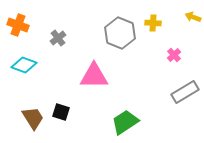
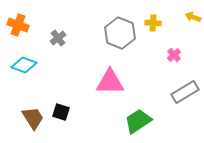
pink triangle: moved 16 px right, 6 px down
green trapezoid: moved 13 px right, 1 px up
